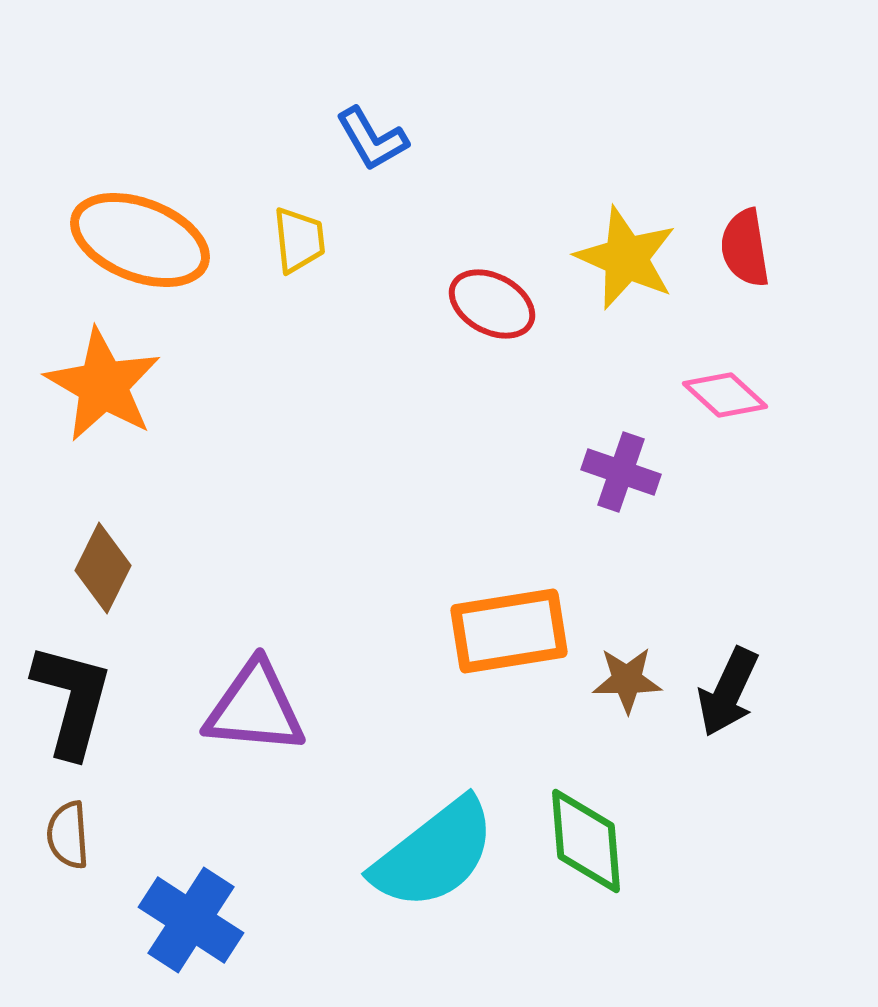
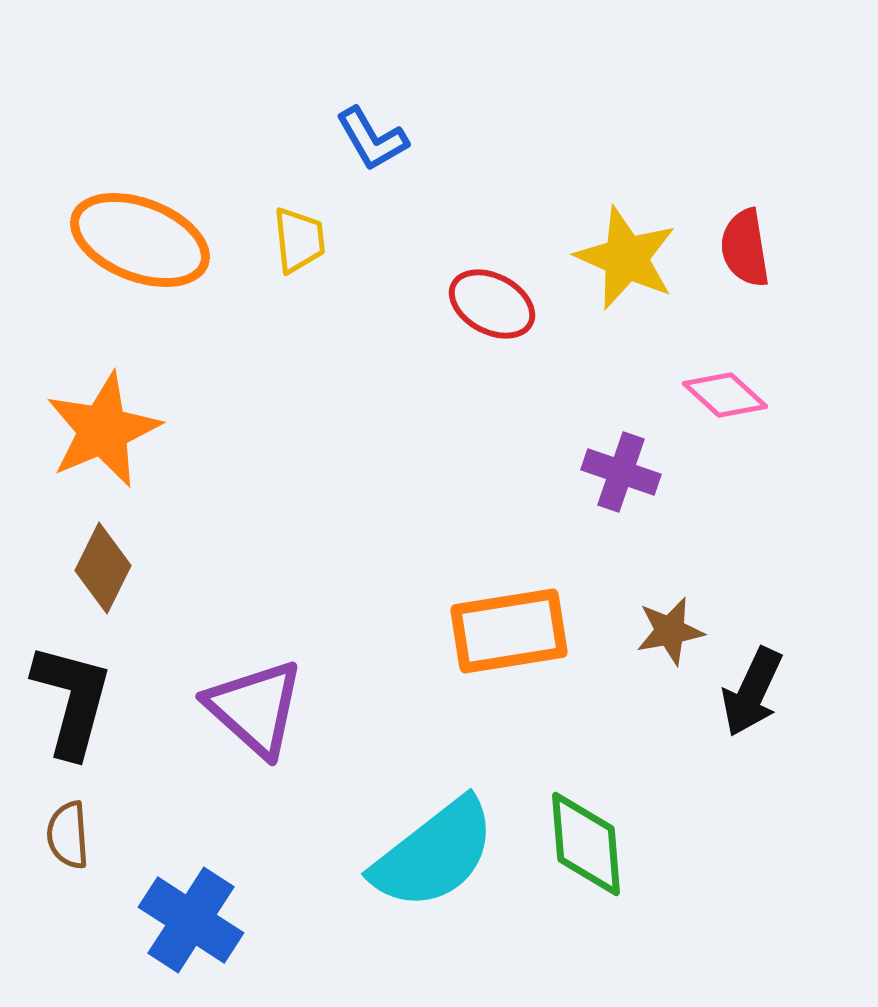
orange star: moved 45 px down; rotated 19 degrees clockwise
brown star: moved 43 px right, 49 px up; rotated 10 degrees counterclockwise
black arrow: moved 24 px right
purple triangle: rotated 37 degrees clockwise
green diamond: moved 3 px down
